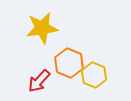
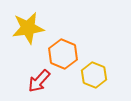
yellow star: moved 14 px left
orange hexagon: moved 6 px left, 9 px up
